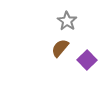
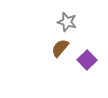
gray star: moved 1 px down; rotated 18 degrees counterclockwise
